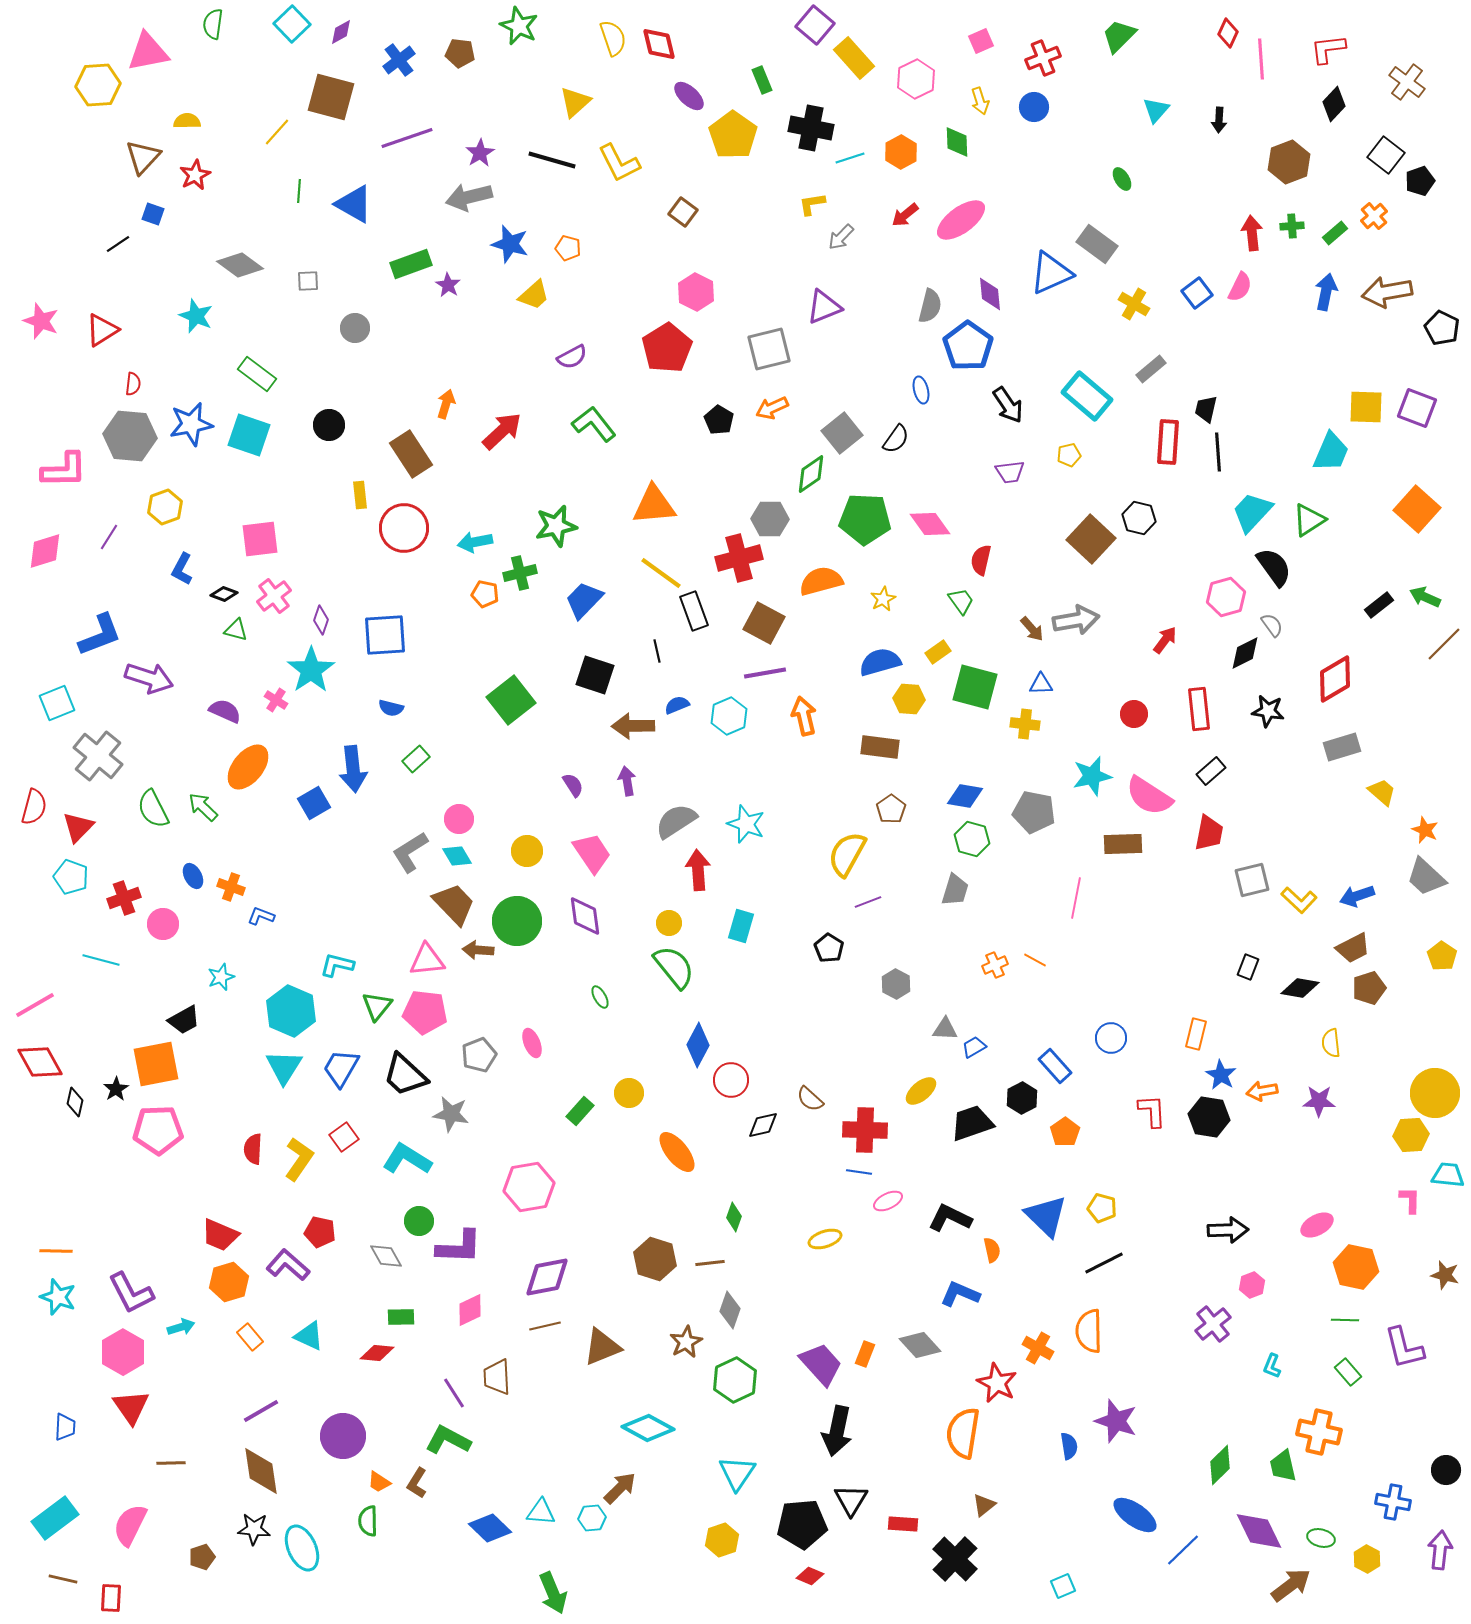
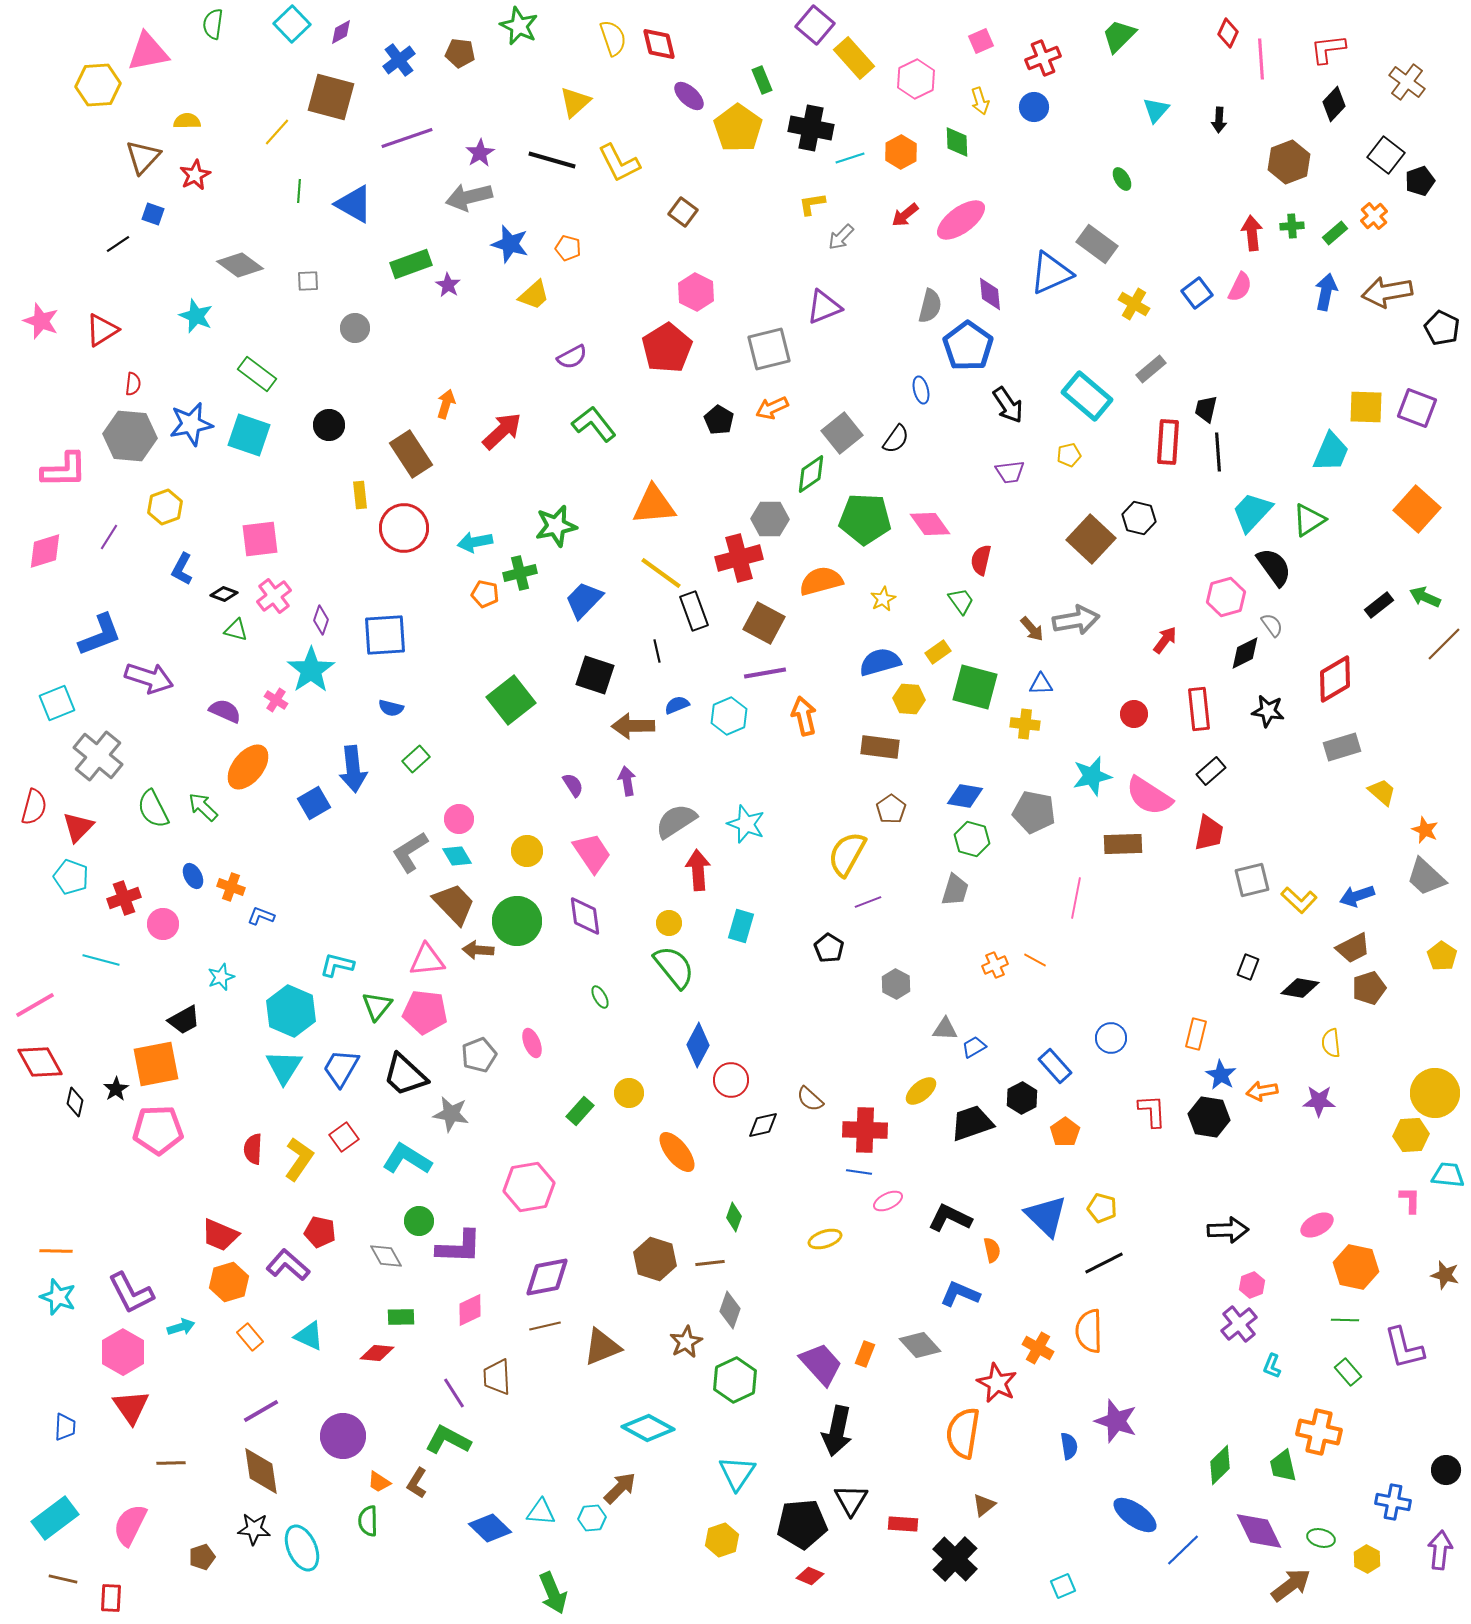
yellow pentagon at (733, 135): moved 5 px right, 7 px up
purple cross at (1213, 1324): moved 26 px right
